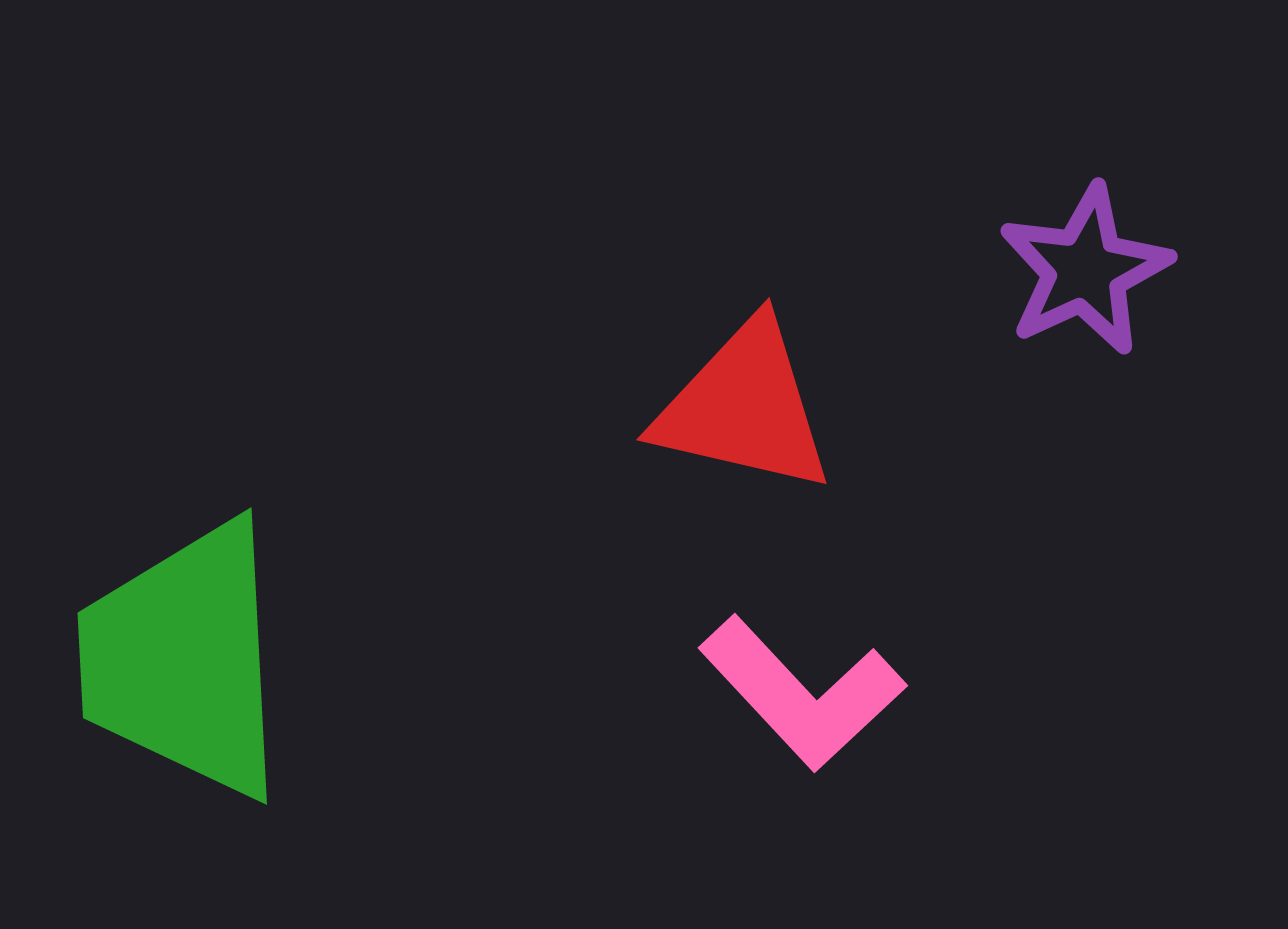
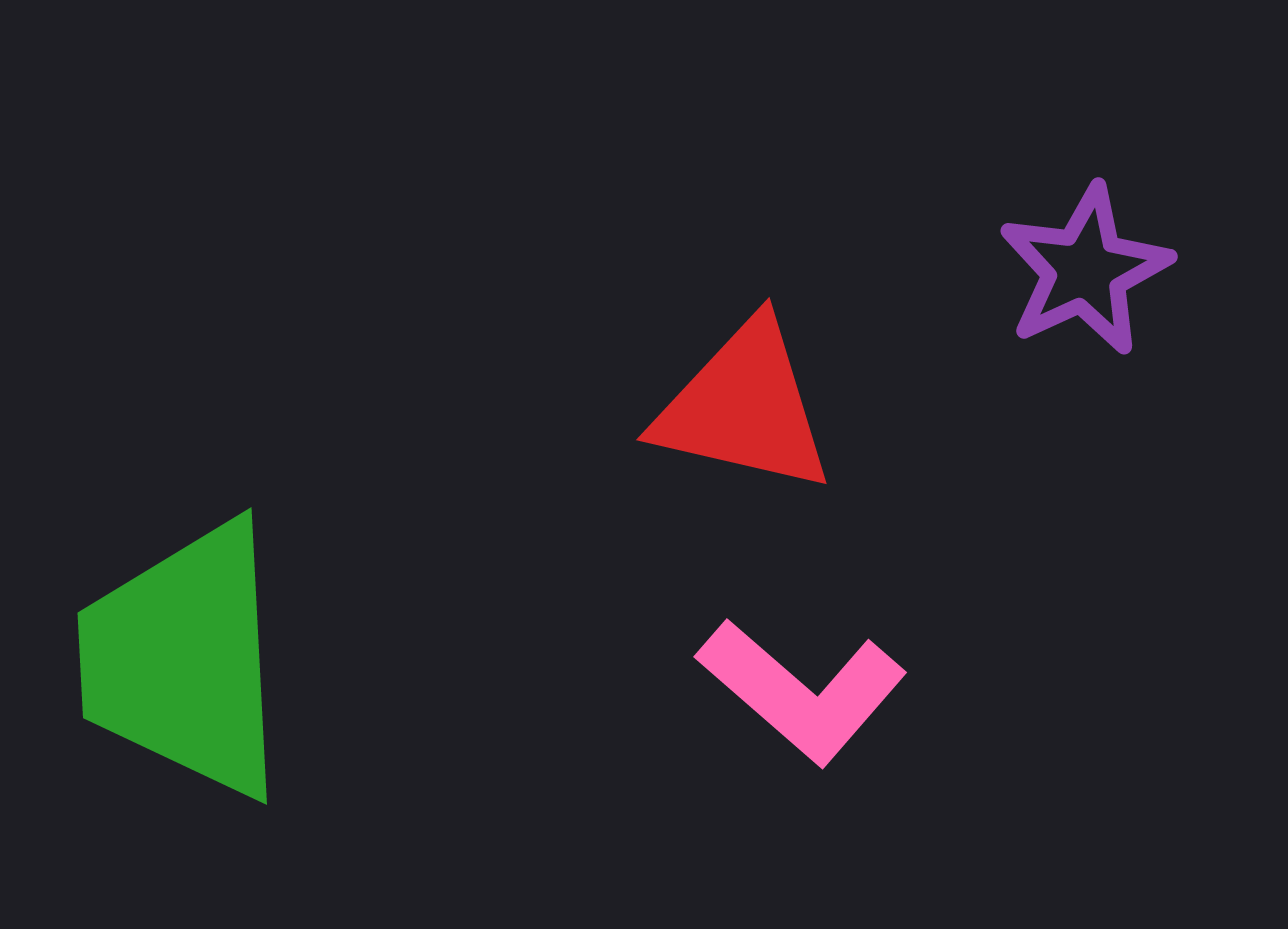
pink L-shape: moved 2 px up; rotated 6 degrees counterclockwise
